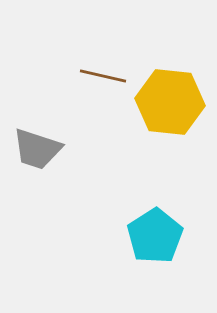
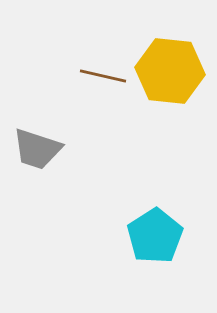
yellow hexagon: moved 31 px up
